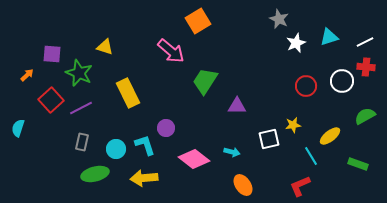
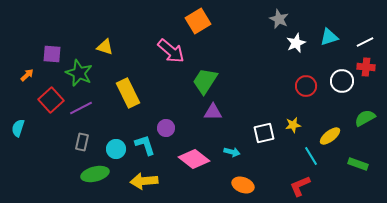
purple triangle: moved 24 px left, 6 px down
green semicircle: moved 2 px down
white square: moved 5 px left, 6 px up
yellow arrow: moved 3 px down
orange ellipse: rotated 35 degrees counterclockwise
